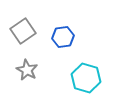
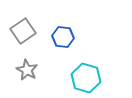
blue hexagon: rotated 15 degrees clockwise
